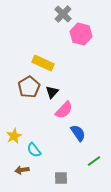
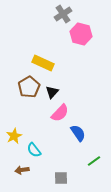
gray cross: rotated 12 degrees clockwise
pink semicircle: moved 4 px left, 3 px down
